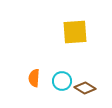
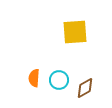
cyan circle: moved 3 px left, 1 px up
brown diamond: rotated 60 degrees counterclockwise
